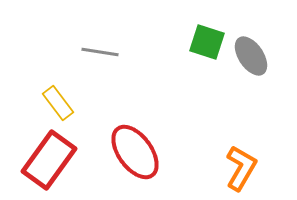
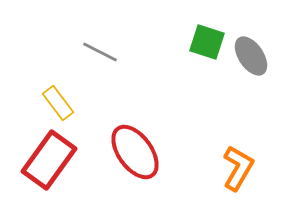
gray line: rotated 18 degrees clockwise
orange L-shape: moved 3 px left
